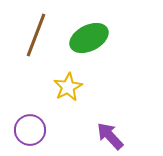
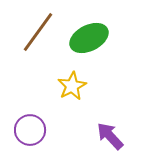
brown line: moved 2 px right, 3 px up; rotated 15 degrees clockwise
yellow star: moved 4 px right, 1 px up
